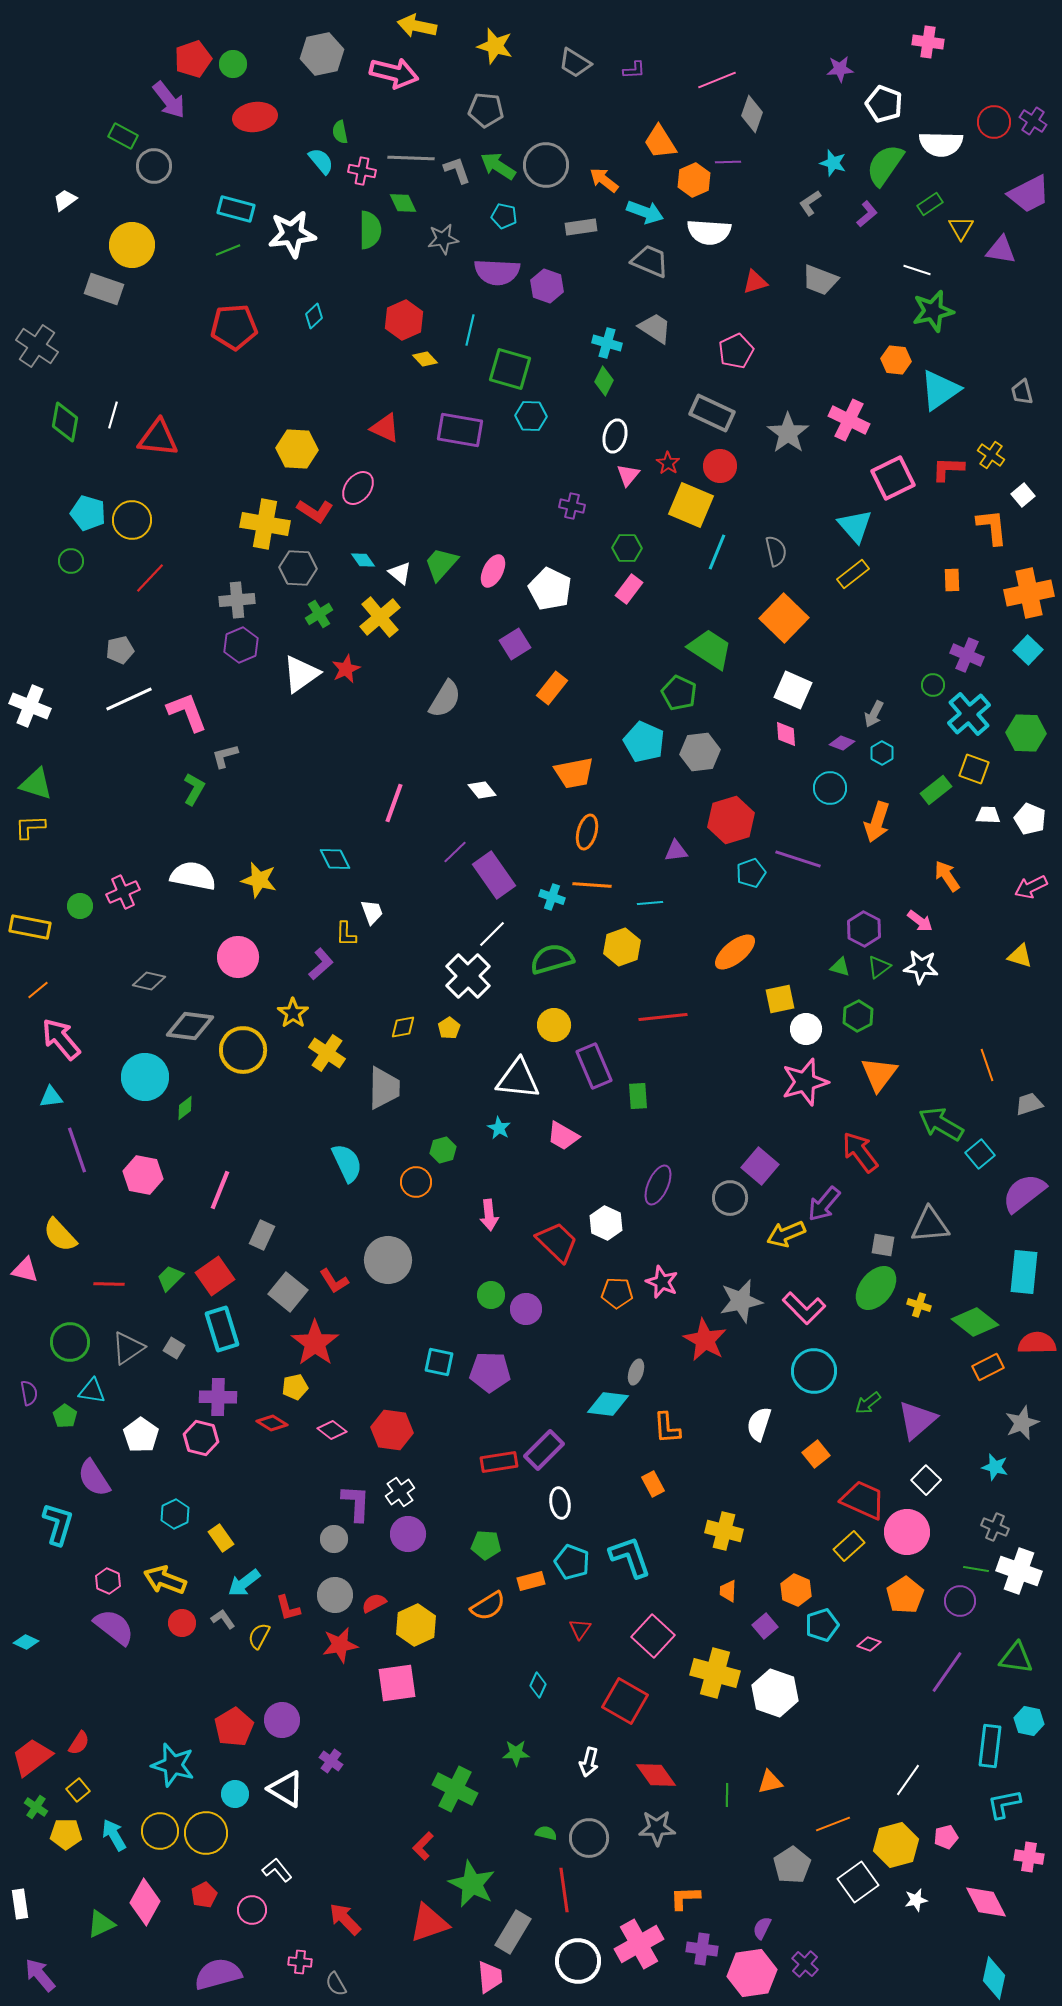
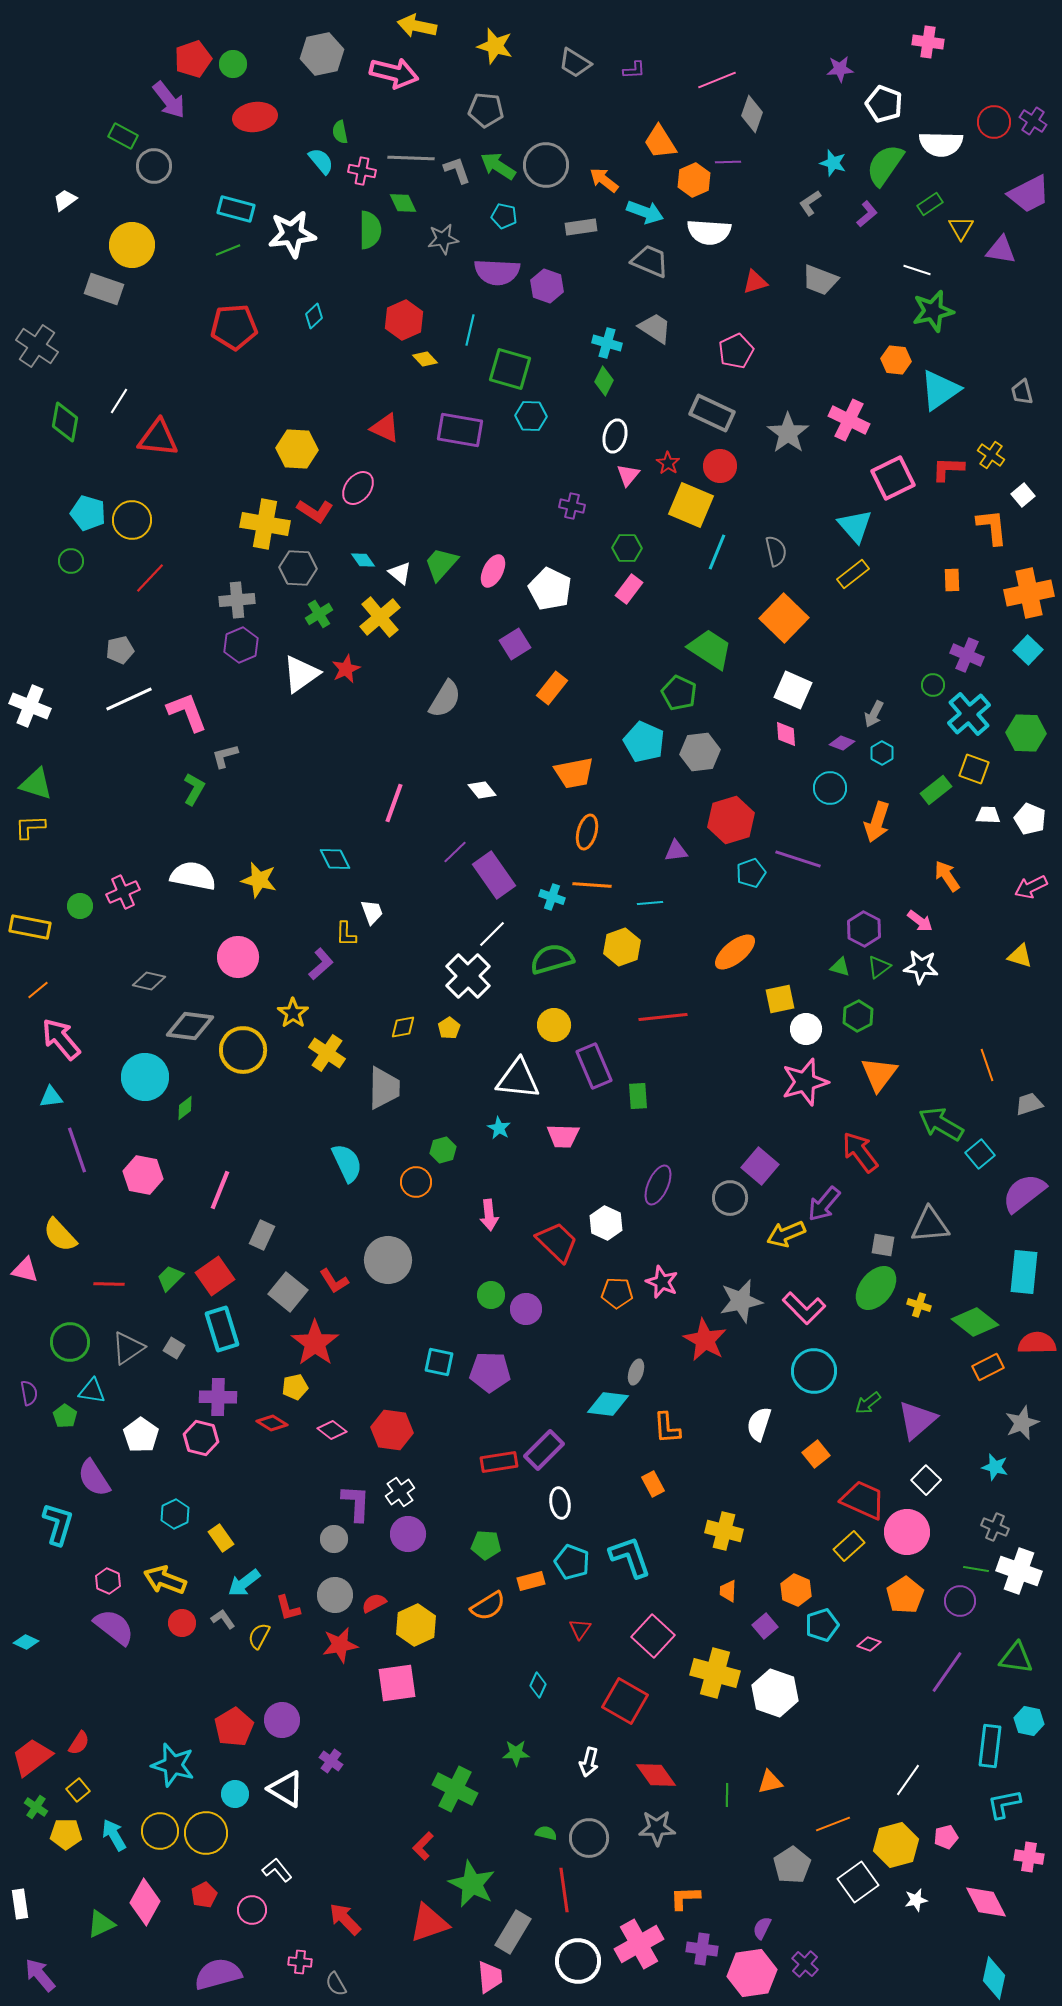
white line at (113, 415): moved 6 px right, 14 px up; rotated 16 degrees clockwise
pink trapezoid at (563, 1136): rotated 28 degrees counterclockwise
